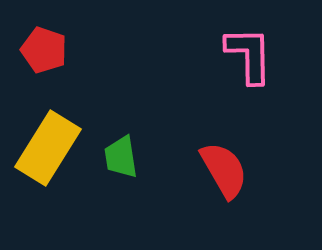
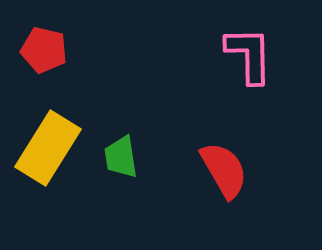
red pentagon: rotated 6 degrees counterclockwise
